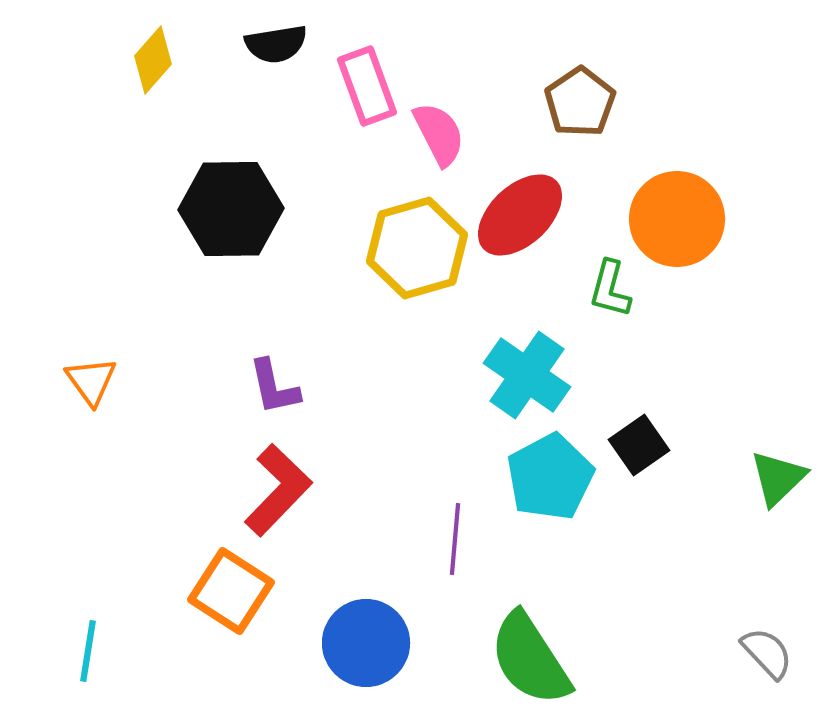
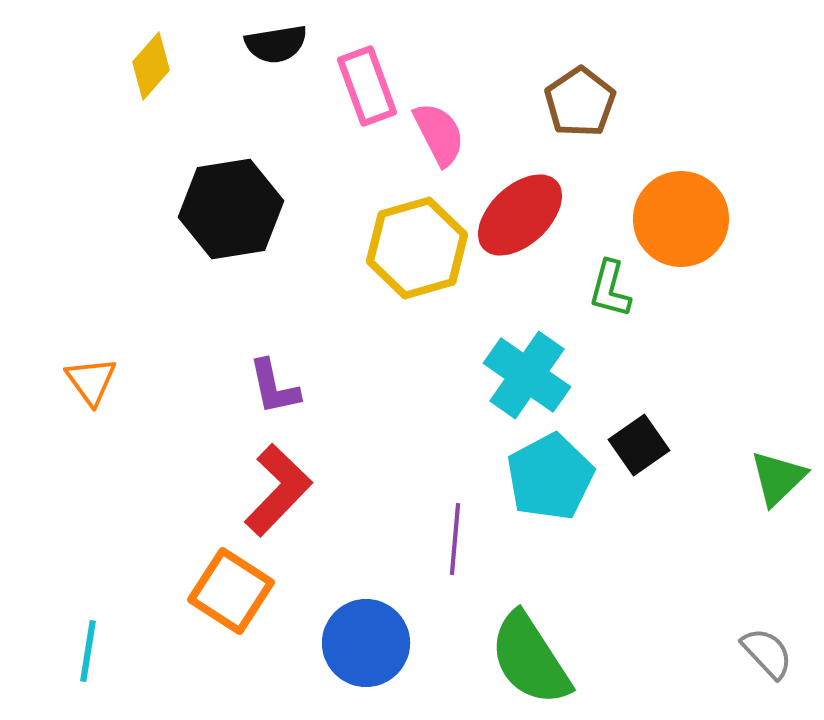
yellow diamond: moved 2 px left, 6 px down
black hexagon: rotated 8 degrees counterclockwise
orange circle: moved 4 px right
